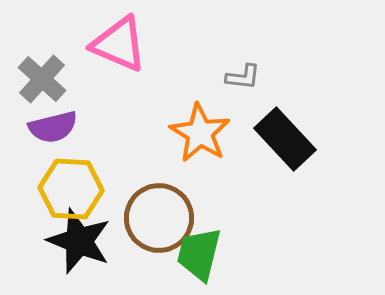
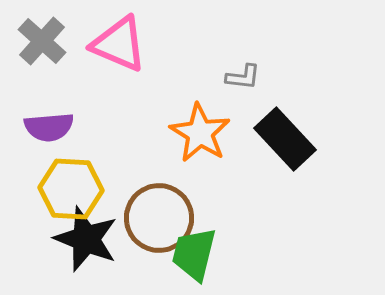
gray cross: moved 38 px up
purple semicircle: moved 4 px left; rotated 9 degrees clockwise
black star: moved 7 px right, 2 px up
green trapezoid: moved 5 px left
